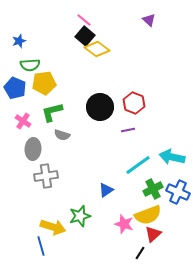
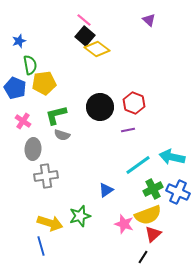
green semicircle: rotated 96 degrees counterclockwise
green L-shape: moved 4 px right, 3 px down
yellow arrow: moved 3 px left, 4 px up
black line: moved 3 px right, 4 px down
